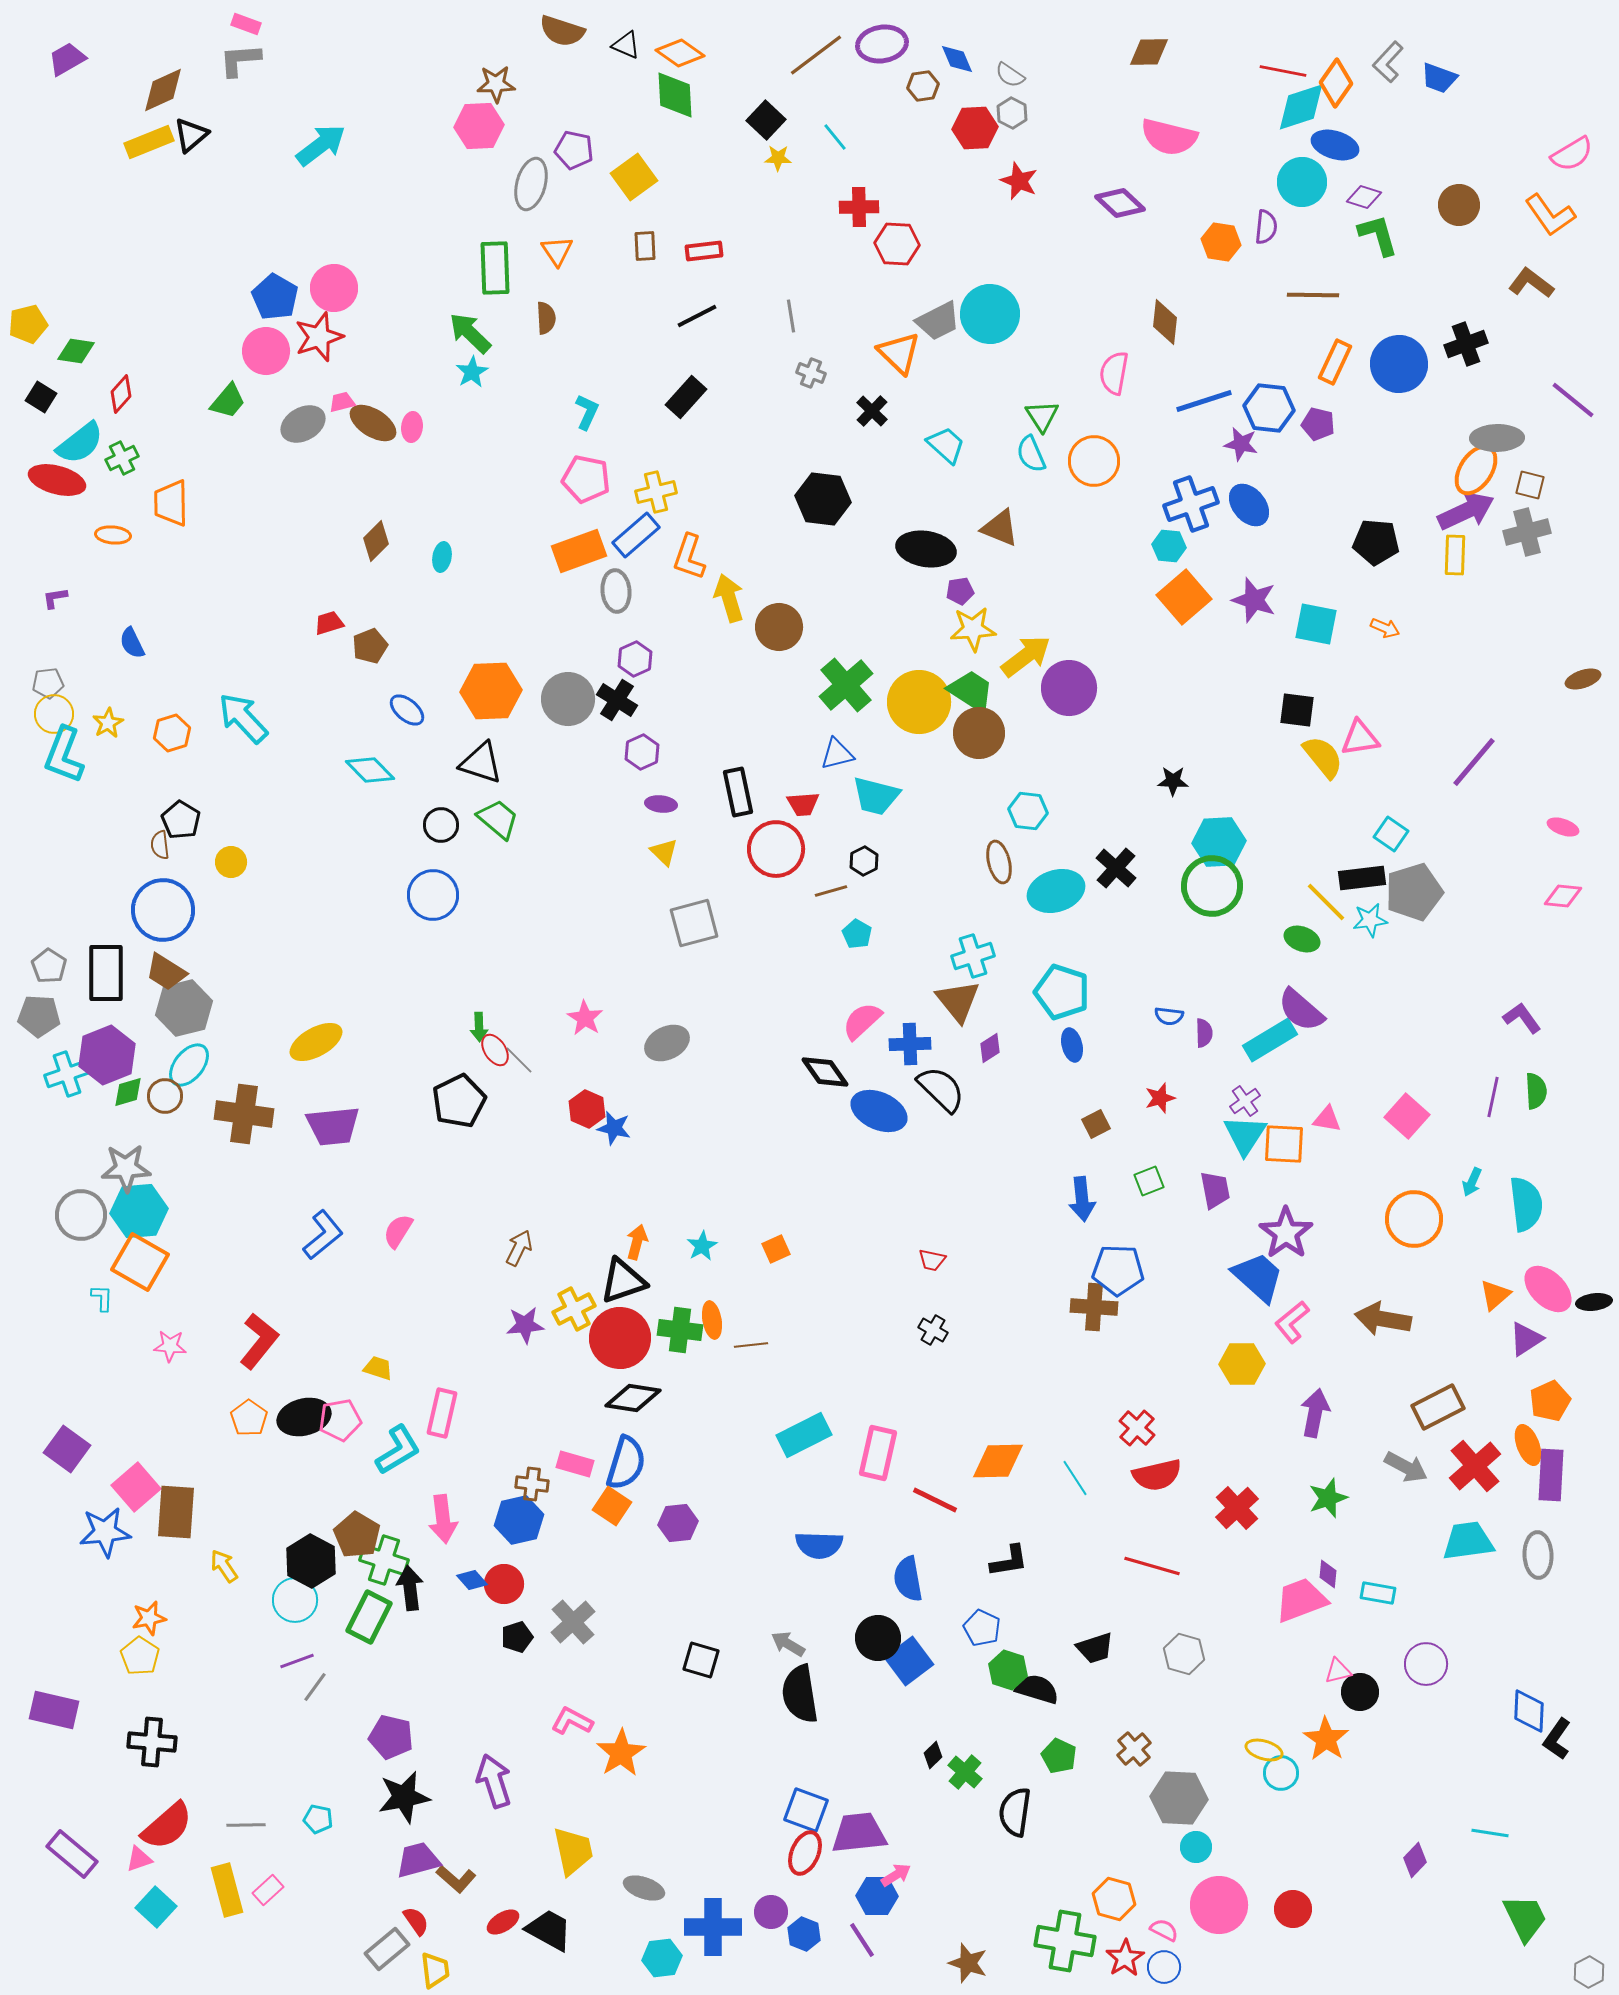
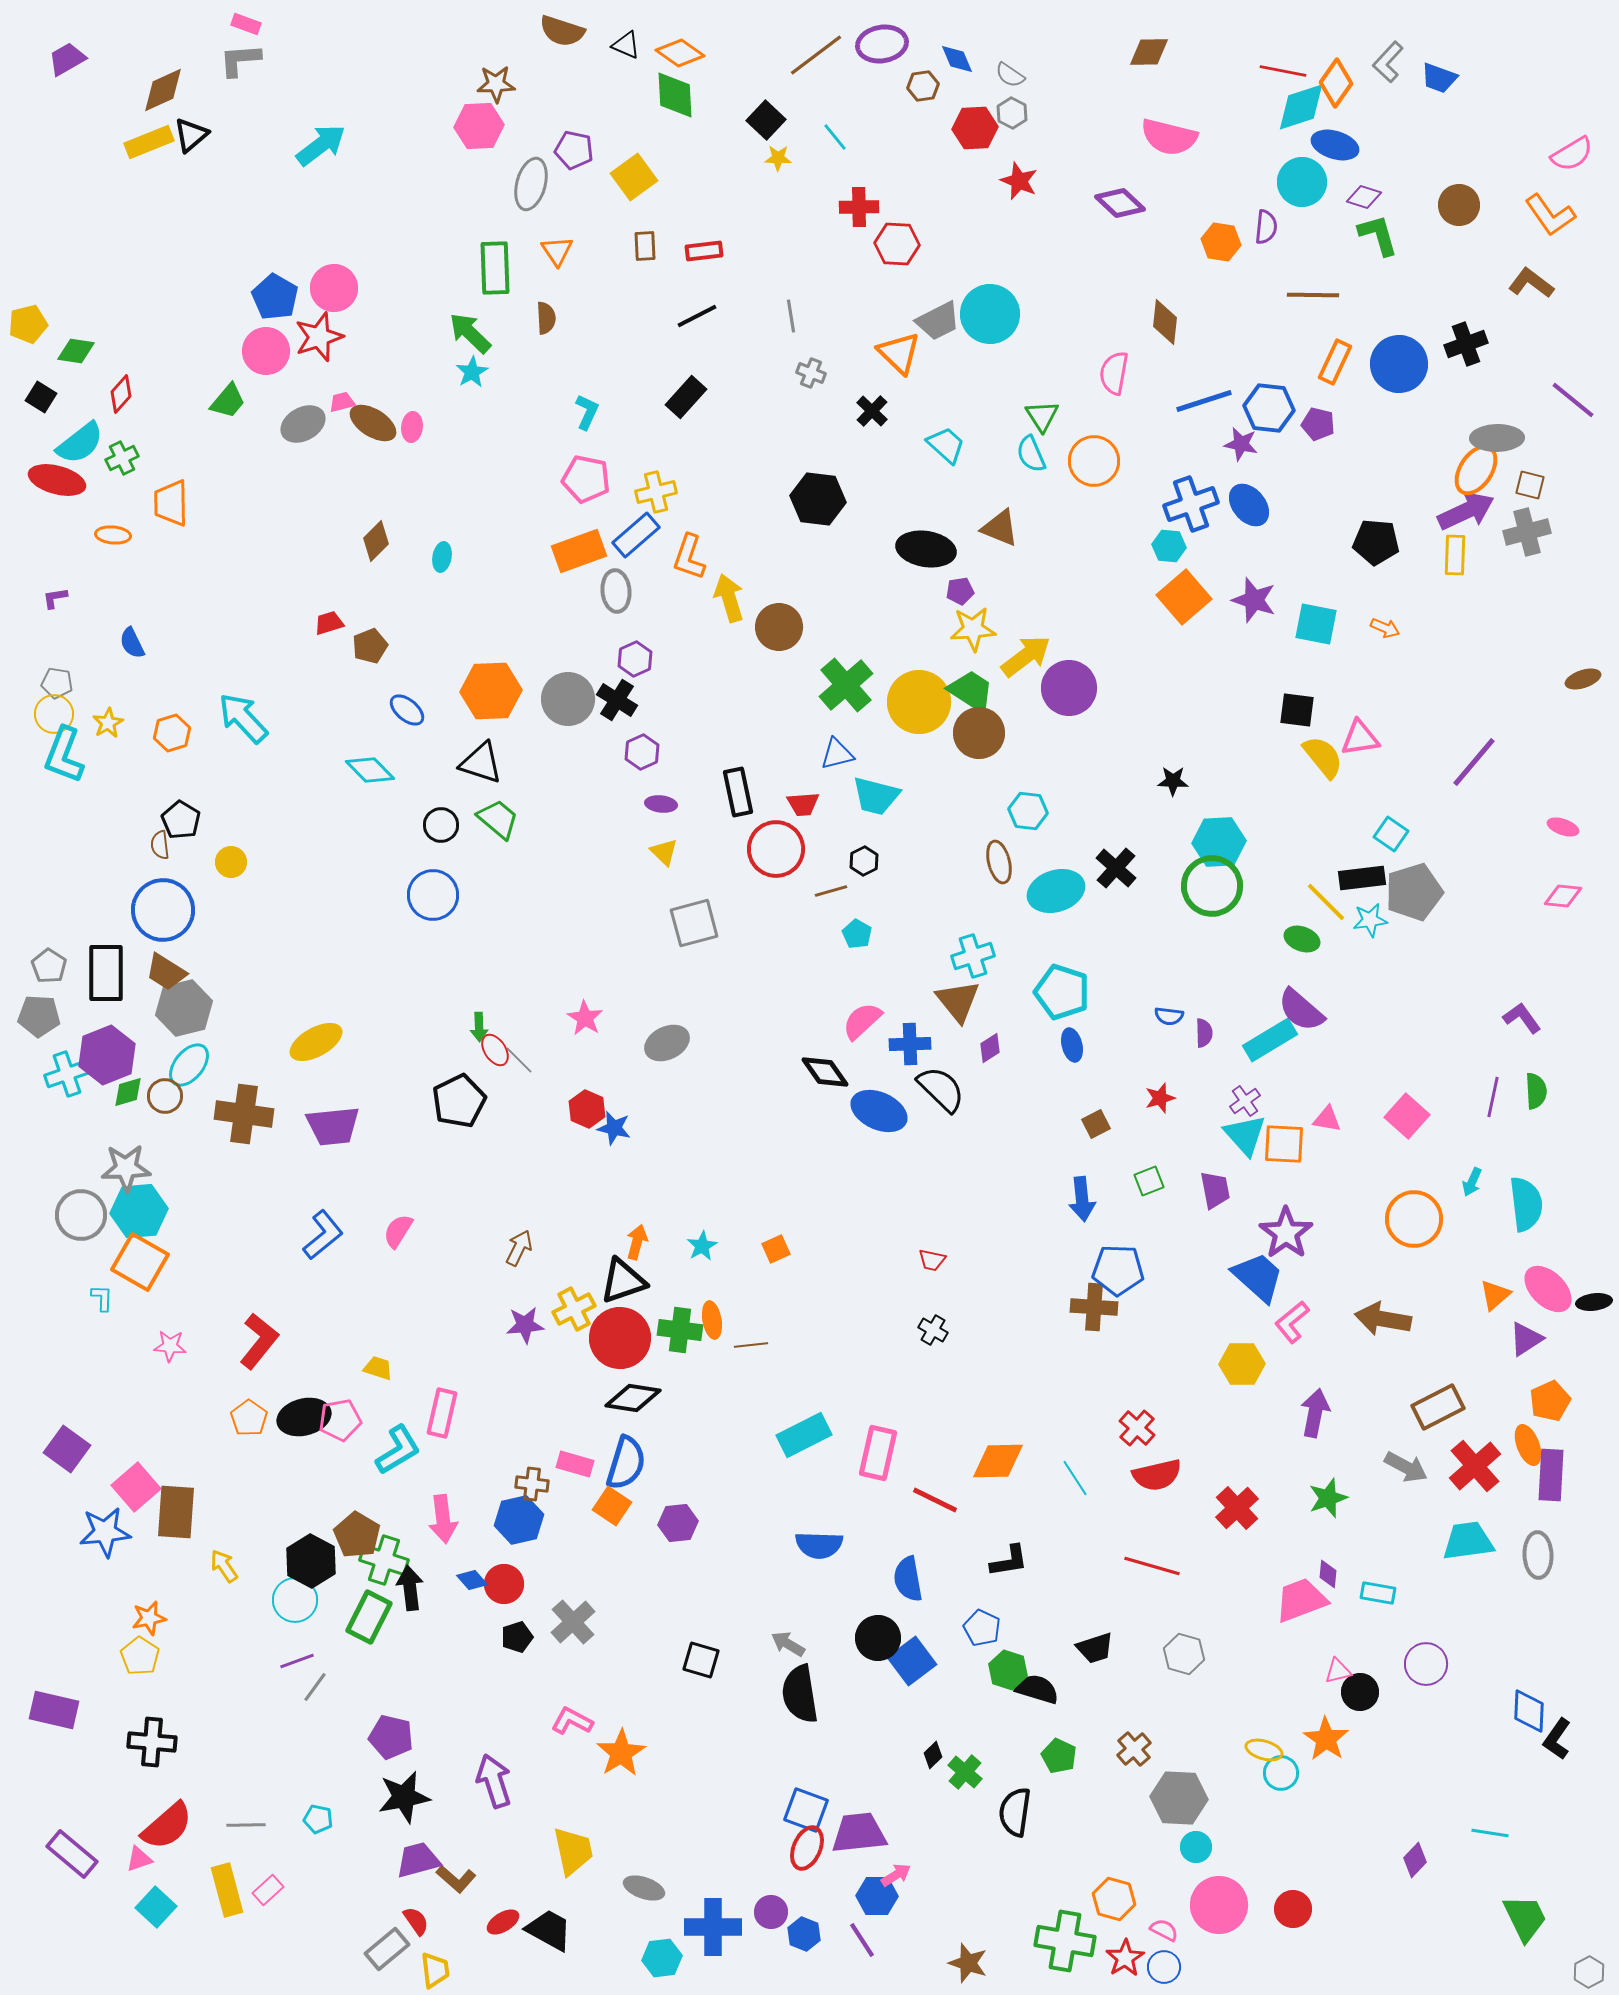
black hexagon at (823, 499): moved 5 px left
gray pentagon at (48, 683): moved 9 px right; rotated 16 degrees clockwise
cyan triangle at (1245, 1135): rotated 15 degrees counterclockwise
blue square at (909, 1661): moved 3 px right
red ellipse at (805, 1853): moved 2 px right, 5 px up
